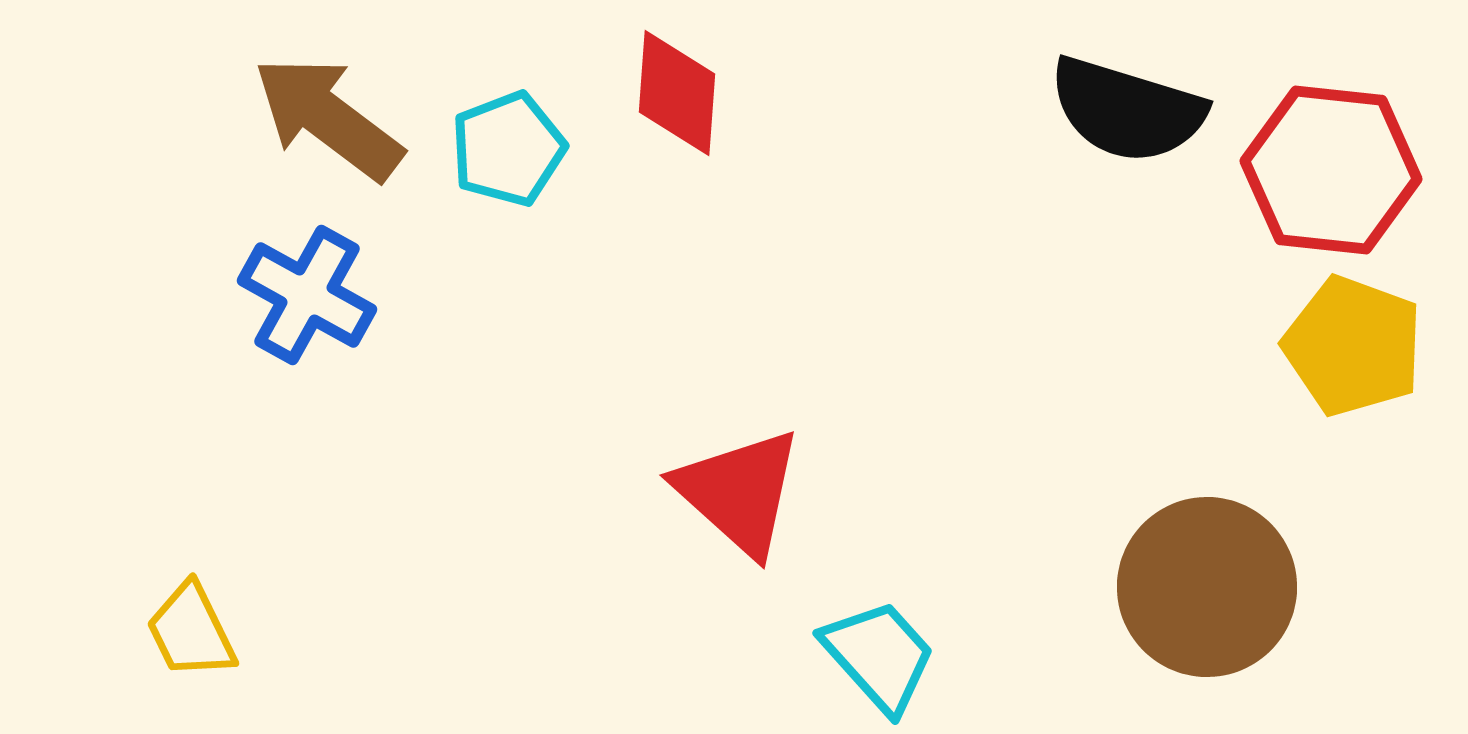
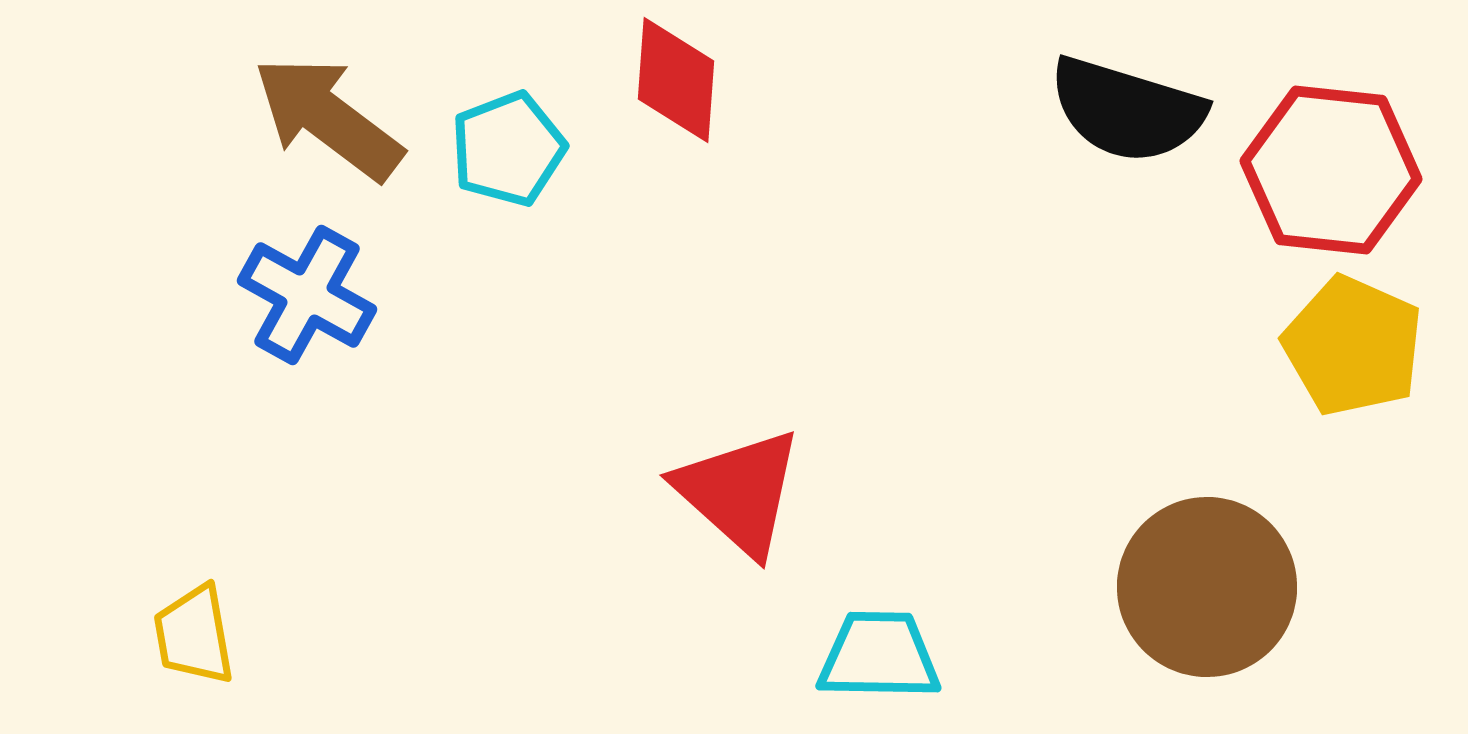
red diamond: moved 1 px left, 13 px up
yellow pentagon: rotated 4 degrees clockwise
yellow trapezoid: moved 3 px right, 4 px down; rotated 16 degrees clockwise
cyan trapezoid: rotated 47 degrees counterclockwise
